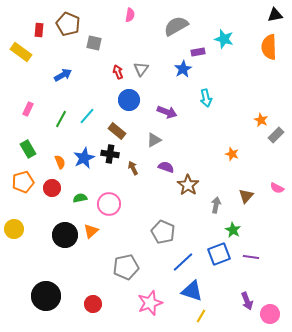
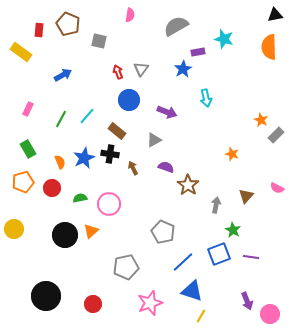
gray square at (94, 43): moved 5 px right, 2 px up
